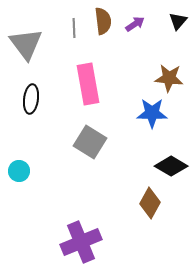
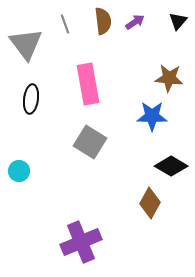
purple arrow: moved 2 px up
gray line: moved 9 px left, 4 px up; rotated 18 degrees counterclockwise
blue star: moved 3 px down
